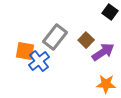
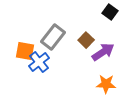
gray rectangle: moved 2 px left
blue cross: moved 1 px down
